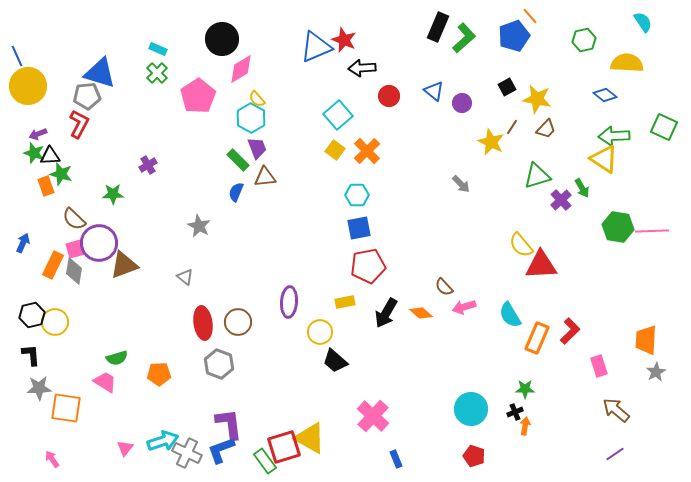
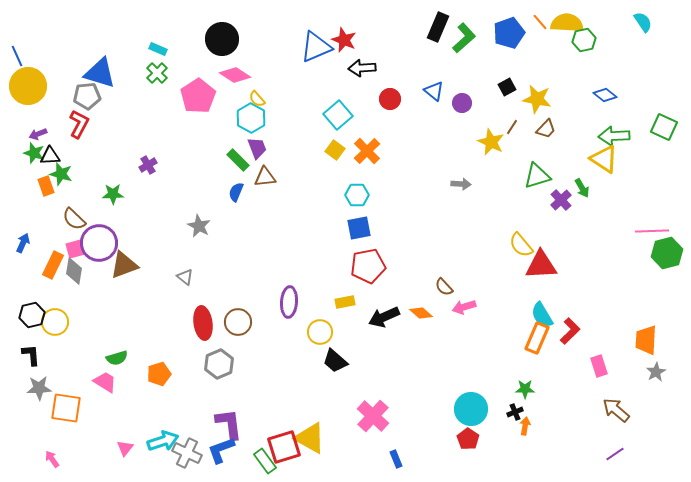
orange line at (530, 16): moved 10 px right, 6 px down
blue pentagon at (514, 36): moved 5 px left, 3 px up
yellow semicircle at (627, 63): moved 60 px left, 40 px up
pink diamond at (241, 69): moved 6 px left, 6 px down; rotated 64 degrees clockwise
red circle at (389, 96): moved 1 px right, 3 px down
gray arrow at (461, 184): rotated 42 degrees counterclockwise
green hexagon at (618, 227): moved 49 px right, 26 px down; rotated 24 degrees counterclockwise
black arrow at (386, 313): moved 2 px left, 4 px down; rotated 36 degrees clockwise
cyan semicircle at (510, 315): moved 32 px right
gray hexagon at (219, 364): rotated 16 degrees clockwise
orange pentagon at (159, 374): rotated 15 degrees counterclockwise
red pentagon at (474, 456): moved 6 px left, 17 px up; rotated 15 degrees clockwise
